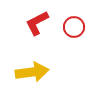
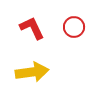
red L-shape: moved 5 px left, 5 px down; rotated 92 degrees clockwise
